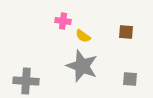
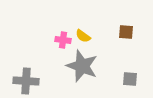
pink cross: moved 19 px down
